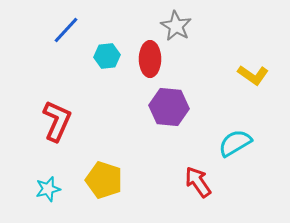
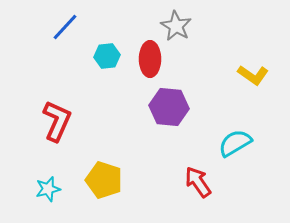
blue line: moved 1 px left, 3 px up
